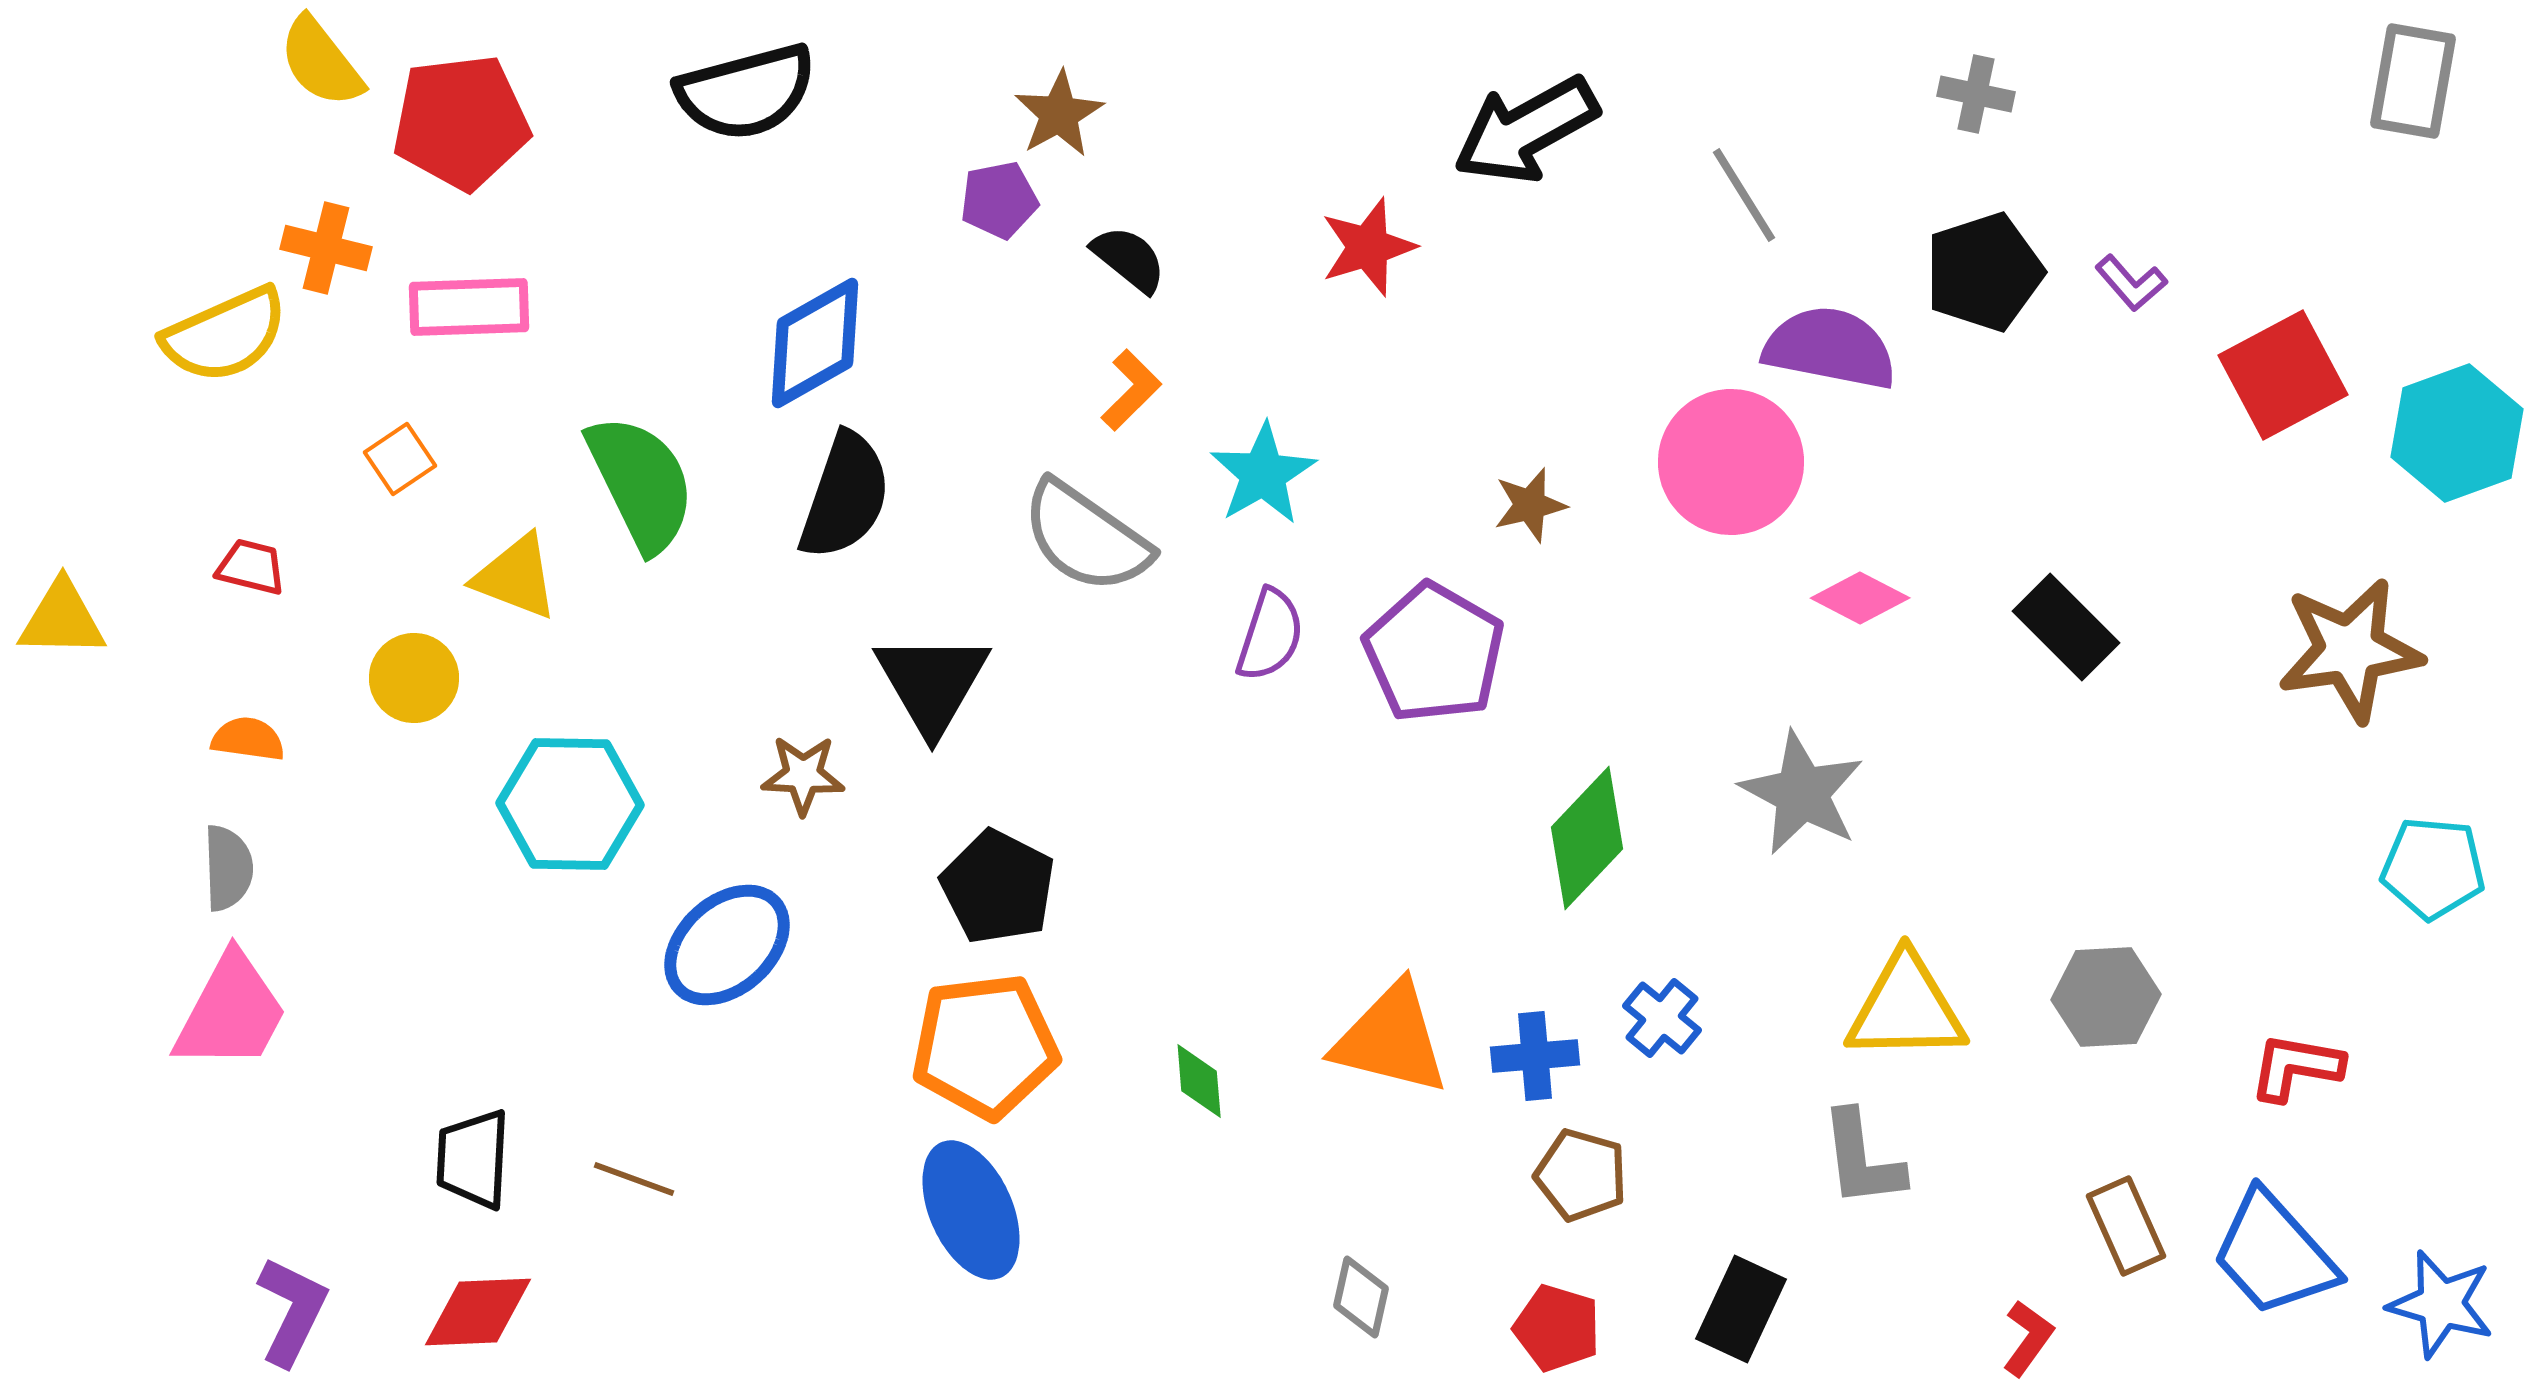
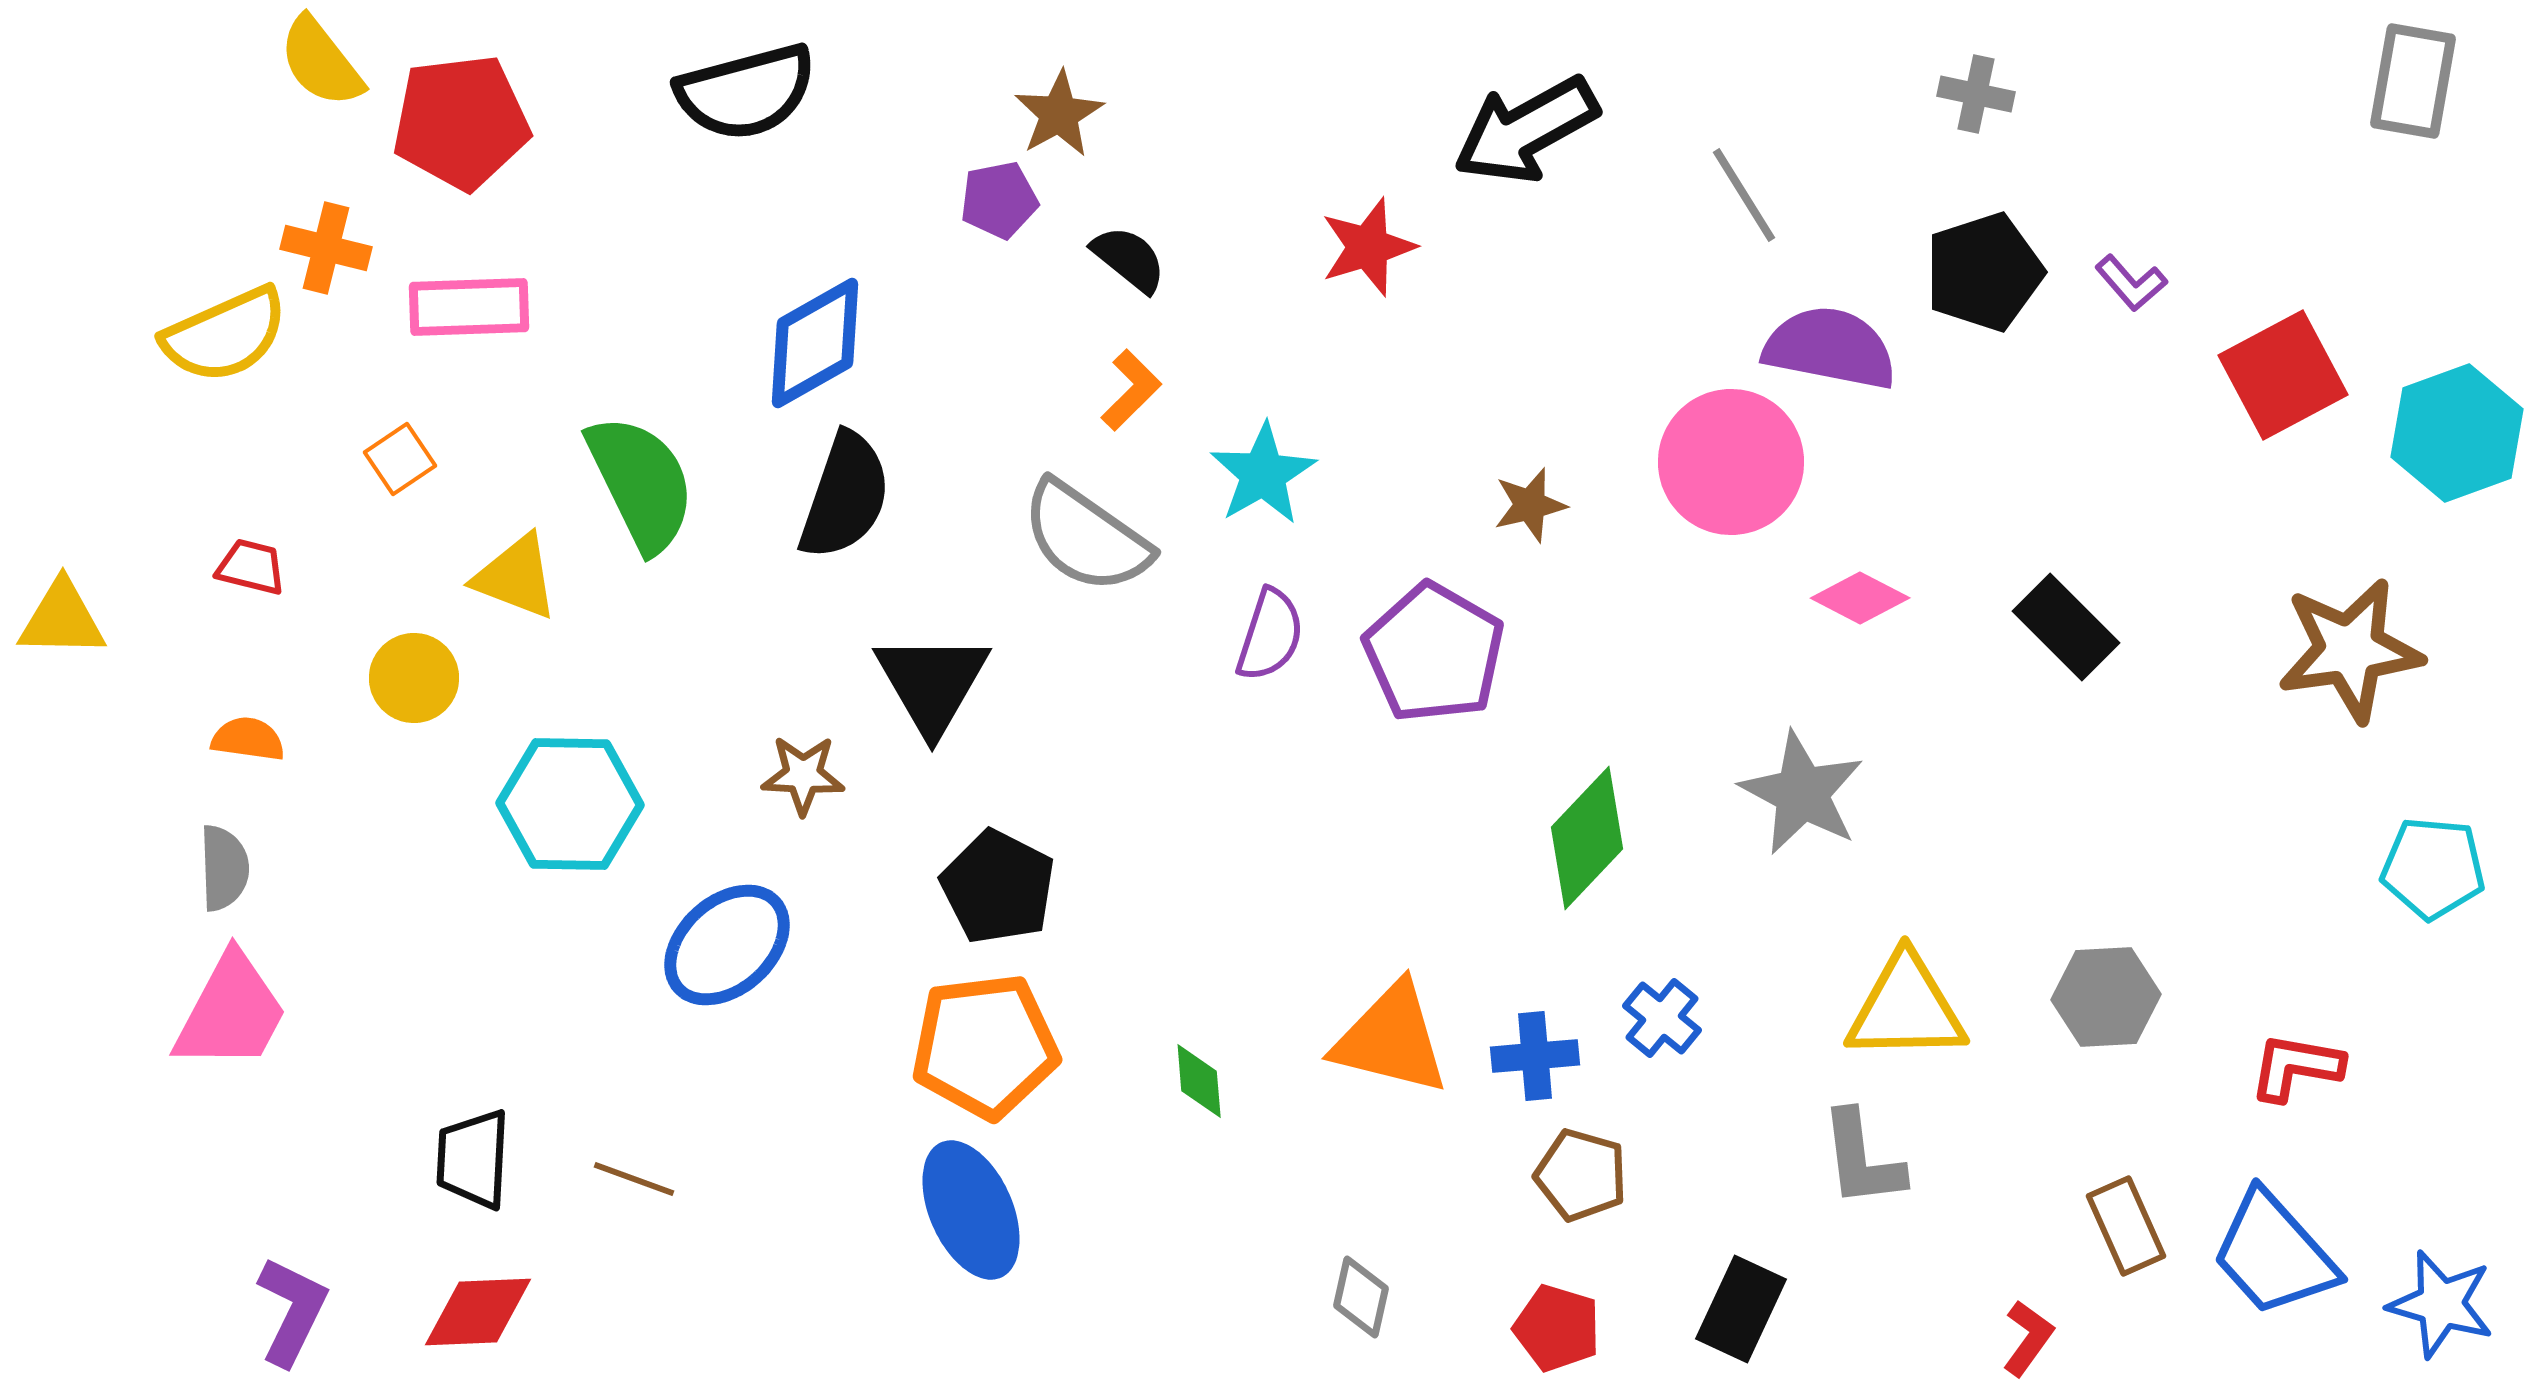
gray semicircle at (228, 868): moved 4 px left
